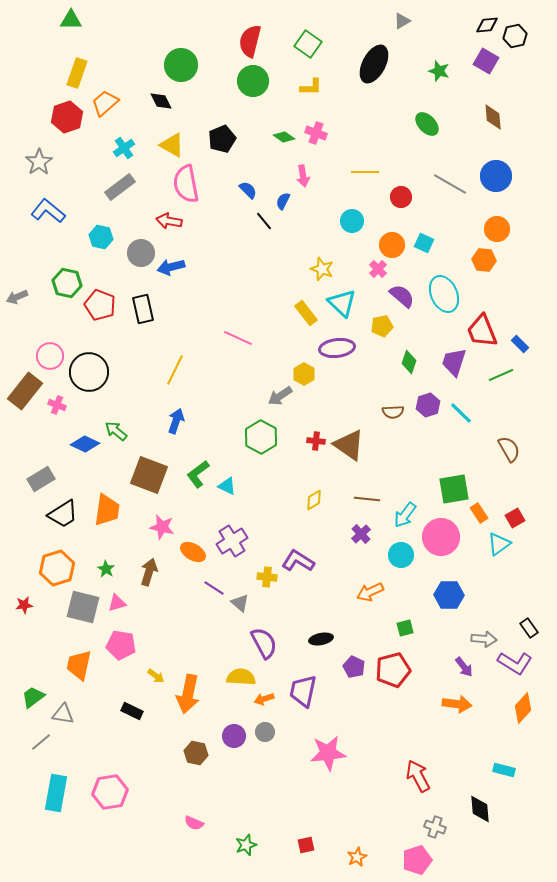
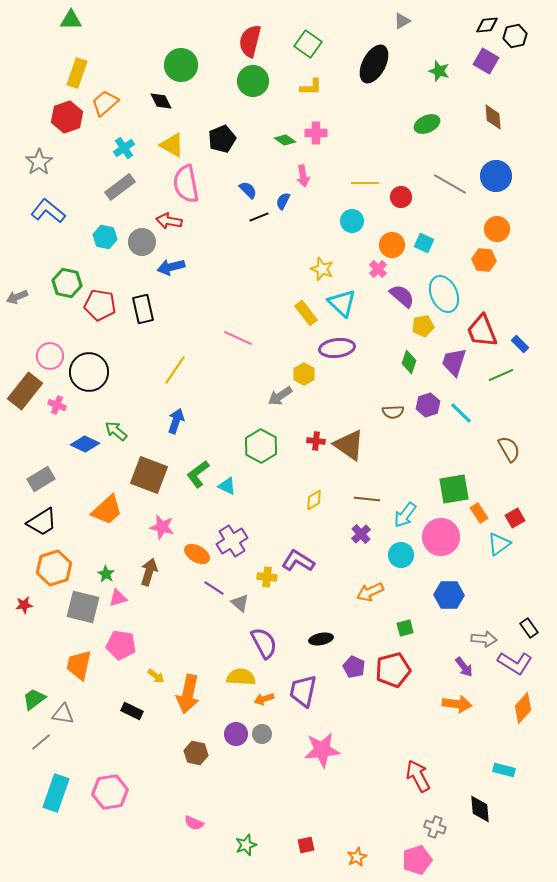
green ellipse at (427, 124): rotated 70 degrees counterclockwise
pink cross at (316, 133): rotated 20 degrees counterclockwise
green diamond at (284, 137): moved 1 px right, 3 px down
yellow line at (365, 172): moved 11 px down
black line at (264, 221): moved 5 px left, 4 px up; rotated 72 degrees counterclockwise
cyan hexagon at (101, 237): moved 4 px right
gray circle at (141, 253): moved 1 px right, 11 px up
red pentagon at (100, 305): rotated 12 degrees counterclockwise
yellow pentagon at (382, 326): moved 41 px right
yellow line at (175, 370): rotated 8 degrees clockwise
green hexagon at (261, 437): moved 9 px down
orange trapezoid at (107, 510): rotated 40 degrees clockwise
black trapezoid at (63, 514): moved 21 px left, 8 px down
orange ellipse at (193, 552): moved 4 px right, 2 px down
orange hexagon at (57, 568): moved 3 px left
green star at (106, 569): moved 5 px down
pink triangle at (117, 603): moved 1 px right, 5 px up
green trapezoid at (33, 697): moved 1 px right, 2 px down
gray circle at (265, 732): moved 3 px left, 2 px down
purple circle at (234, 736): moved 2 px right, 2 px up
pink star at (328, 753): moved 6 px left, 3 px up
cyan rectangle at (56, 793): rotated 9 degrees clockwise
